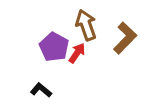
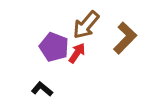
brown arrow: rotated 120 degrees counterclockwise
purple pentagon: rotated 8 degrees counterclockwise
black L-shape: moved 1 px right, 1 px up
